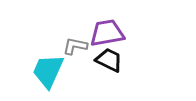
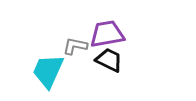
purple trapezoid: moved 1 px down
